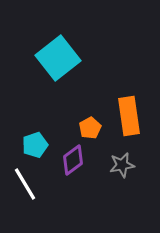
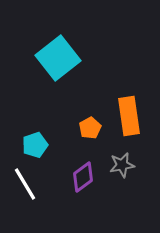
purple diamond: moved 10 px right, 17 px down
